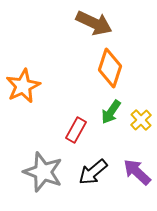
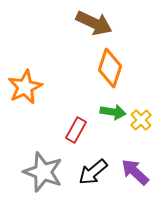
orange star: moved 2 px right, 1 px down
green arrow: moved 2 px right; rotated 115 degrees counterclockwise
purple arrow: moved 2 px left
